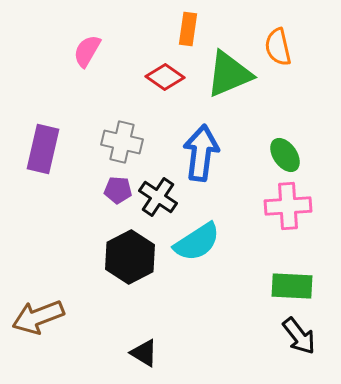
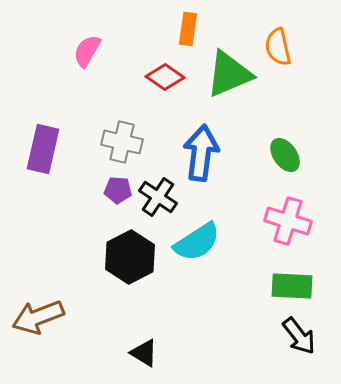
pink cross: moved 15 px down; rotated 21 degrees clockwise
